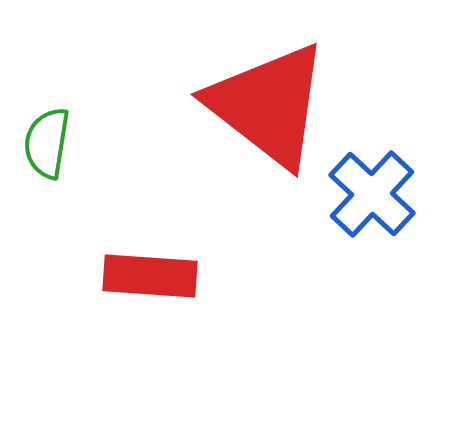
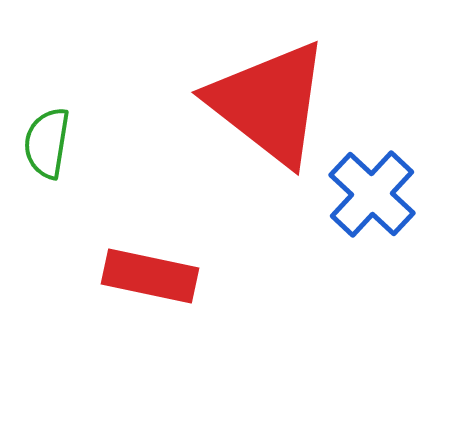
red triangle: moved 1 px right, 2 px up
red rectangle: rotated 8 degrees clockwise
